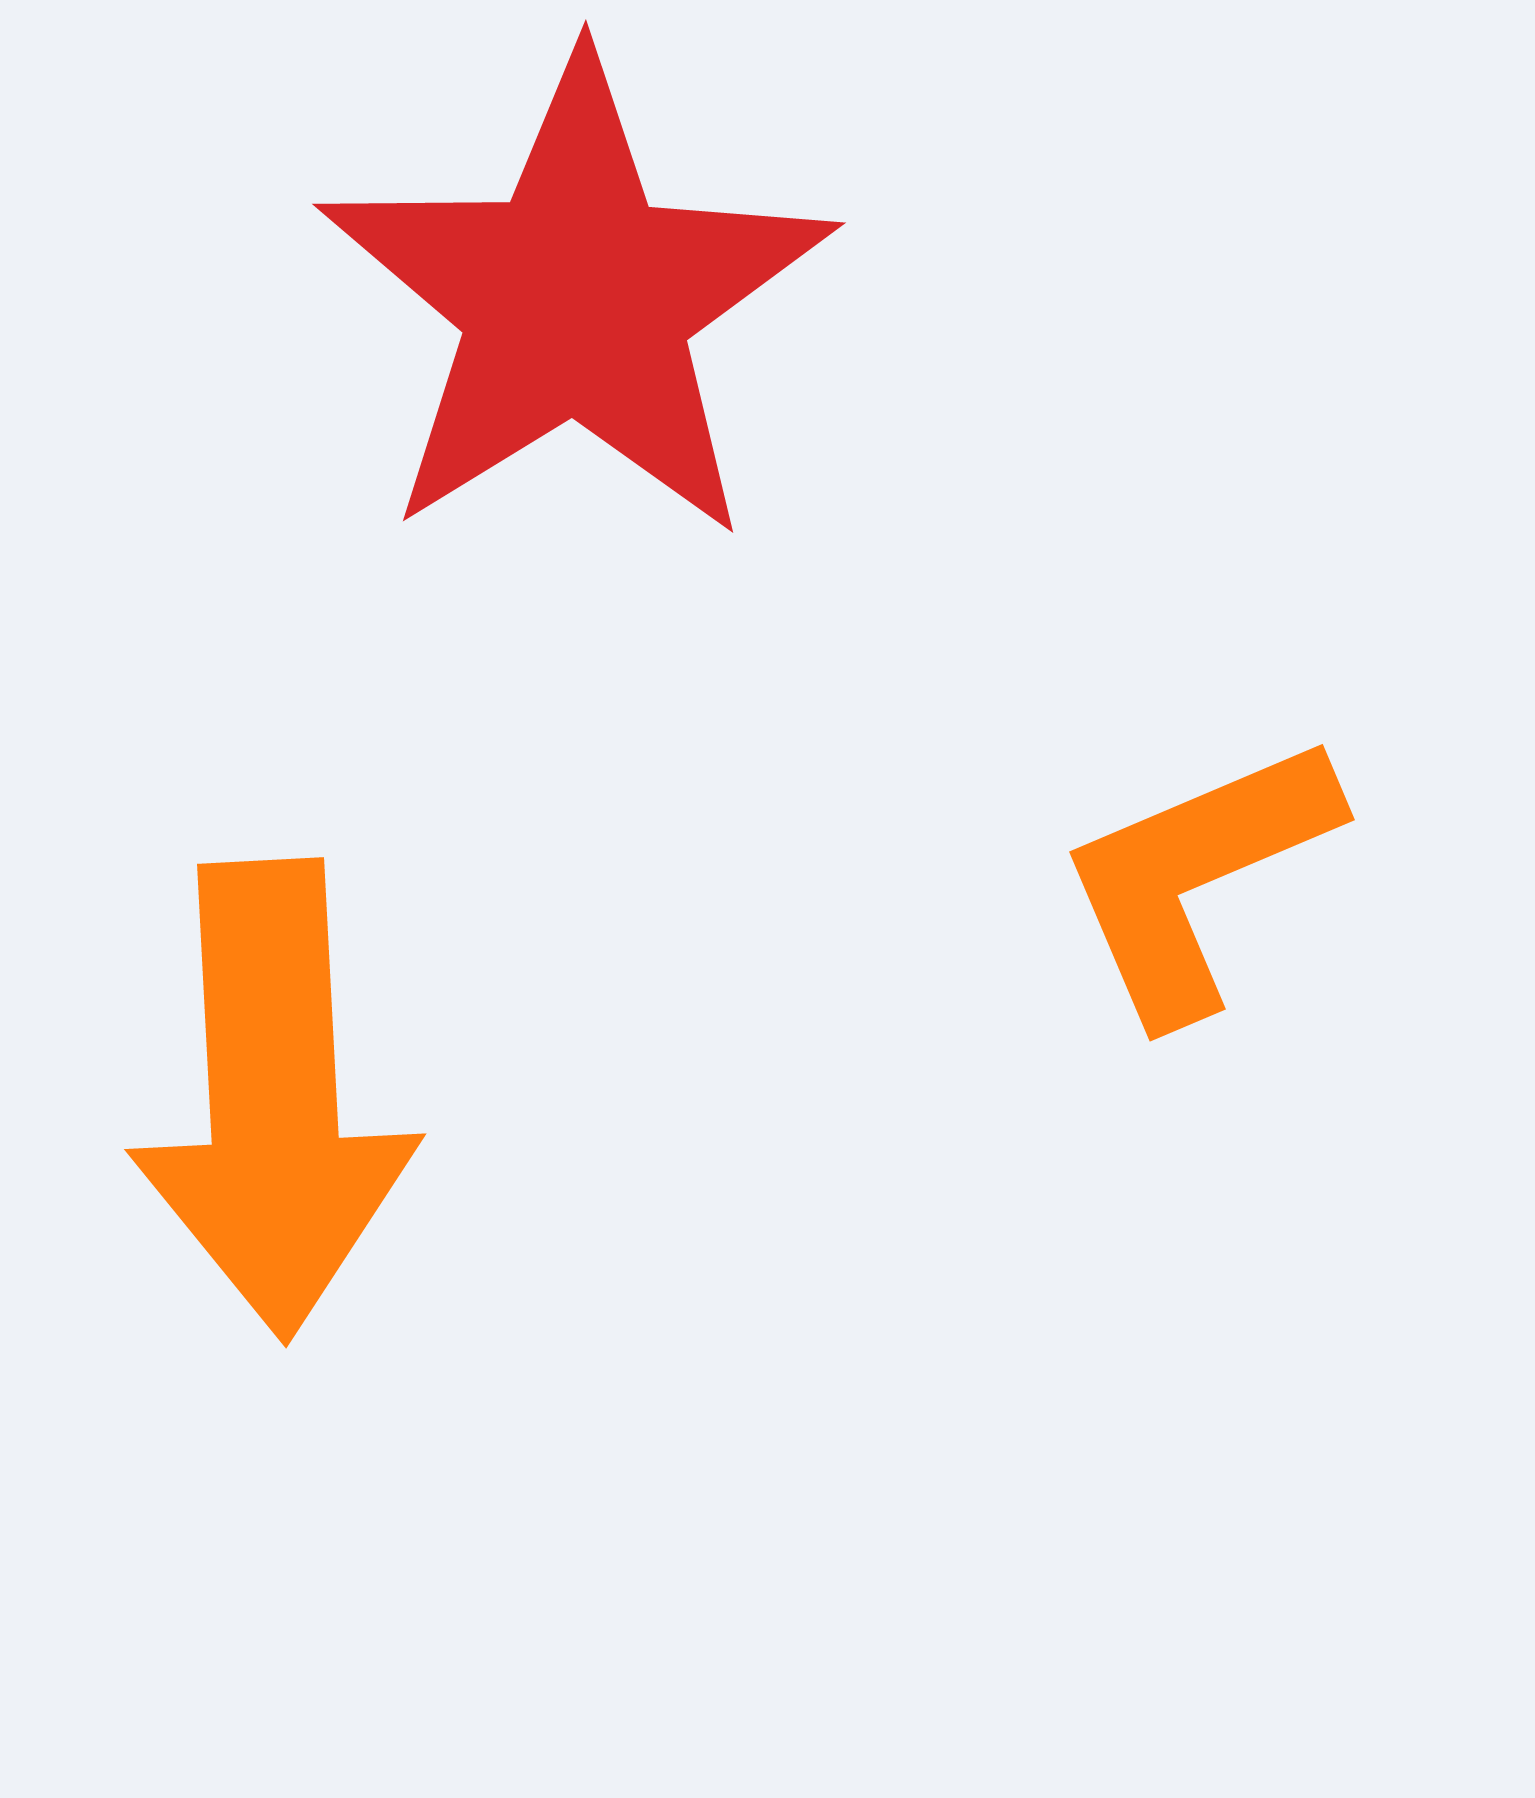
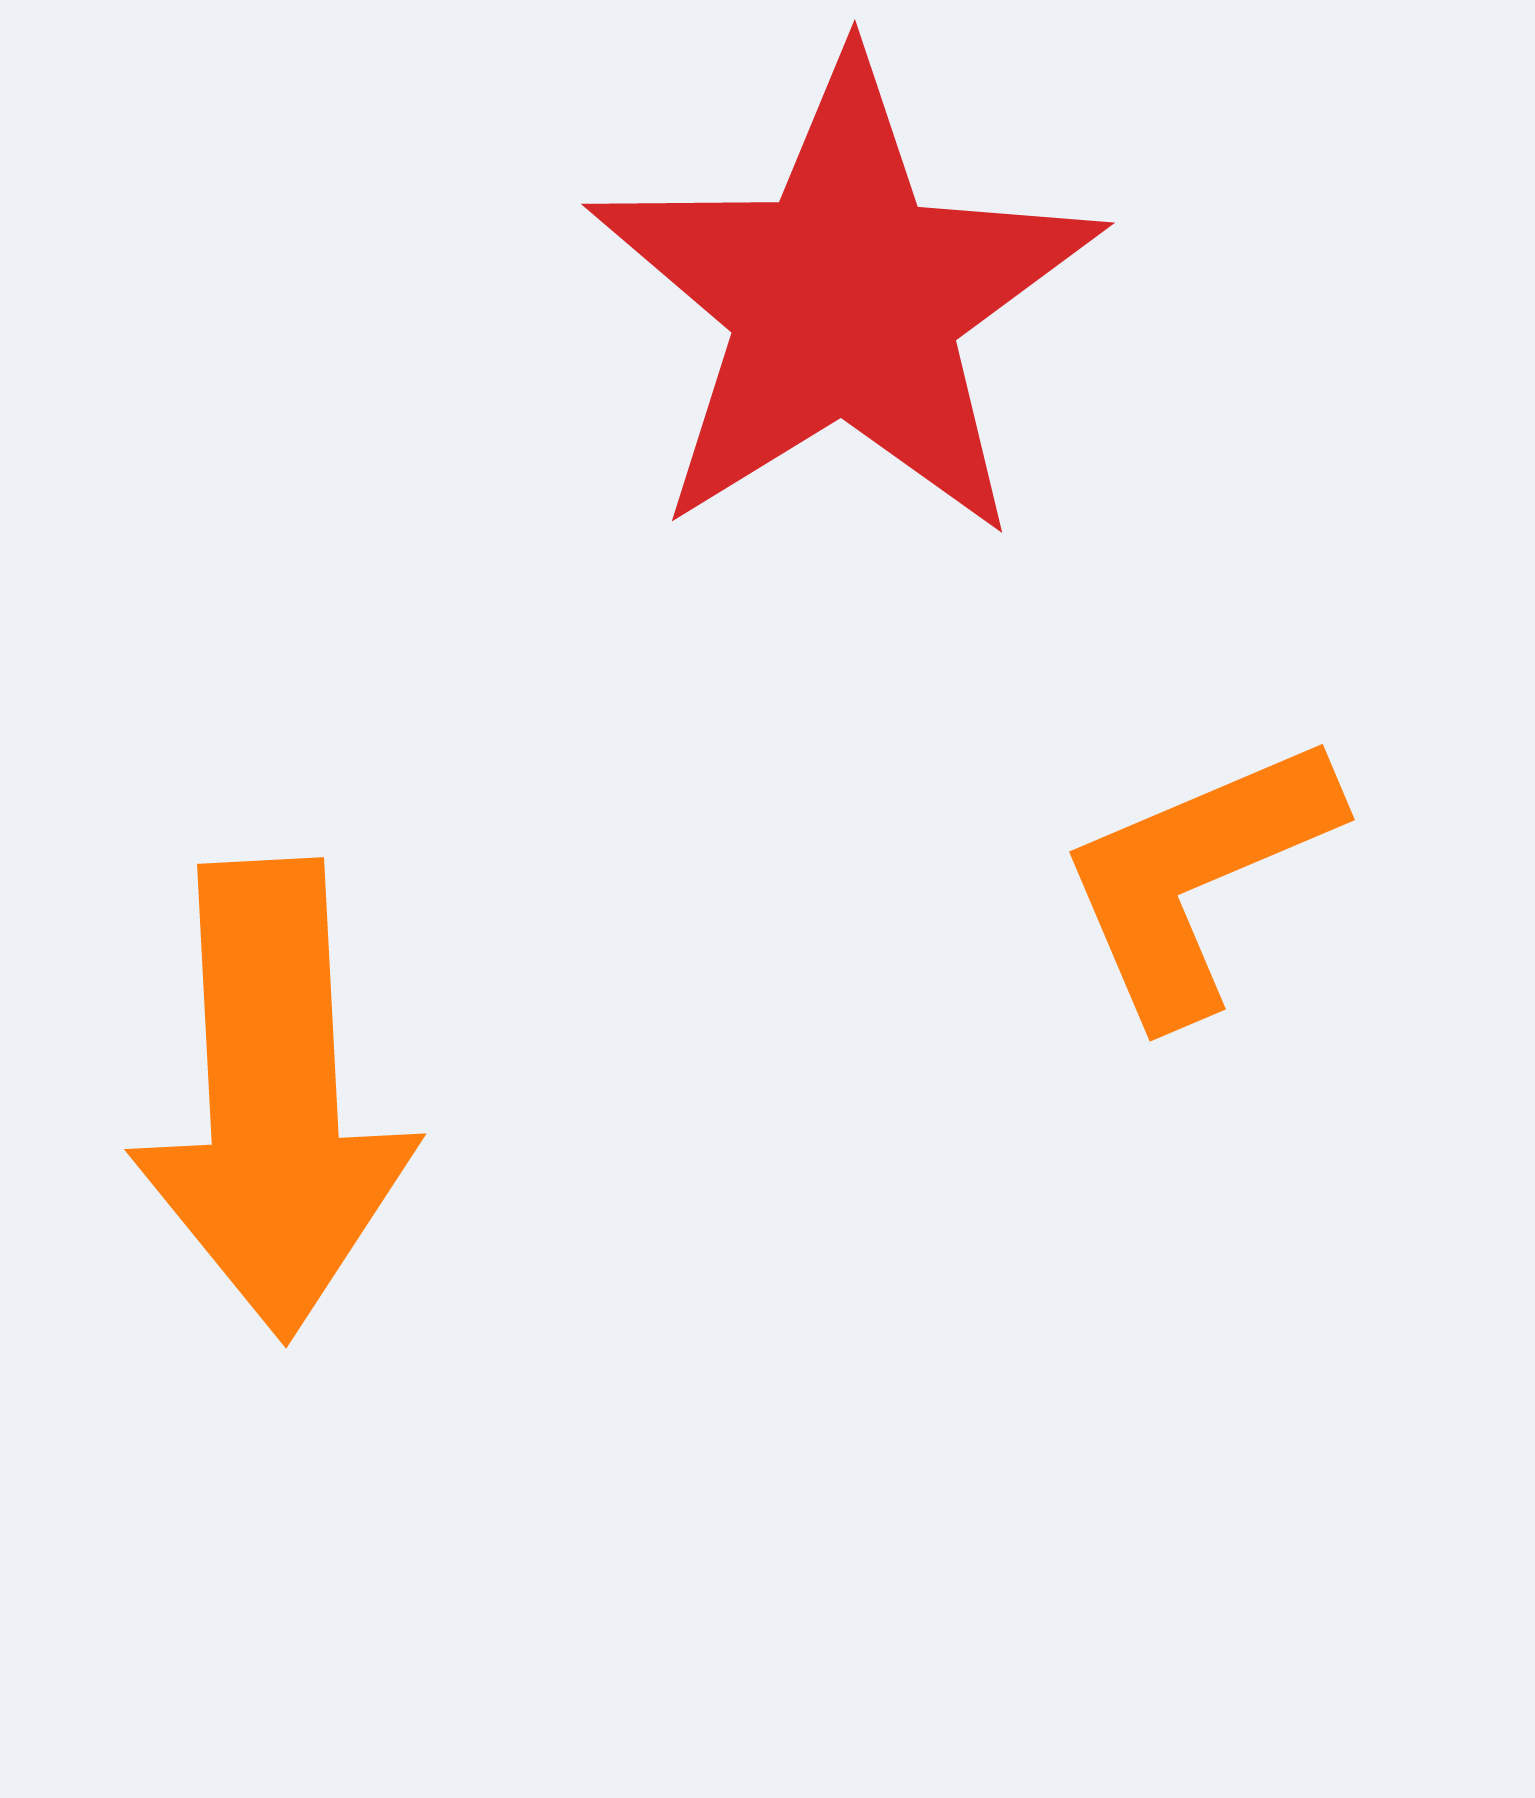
red star: moved 269 px right
